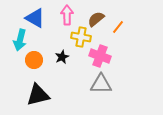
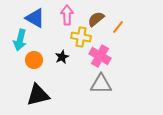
pink cross: rotated 10 degrees clockwise
